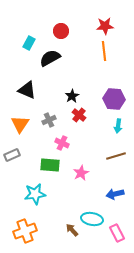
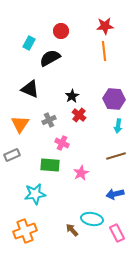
black triangle: moved 3 px right, 1 px up
